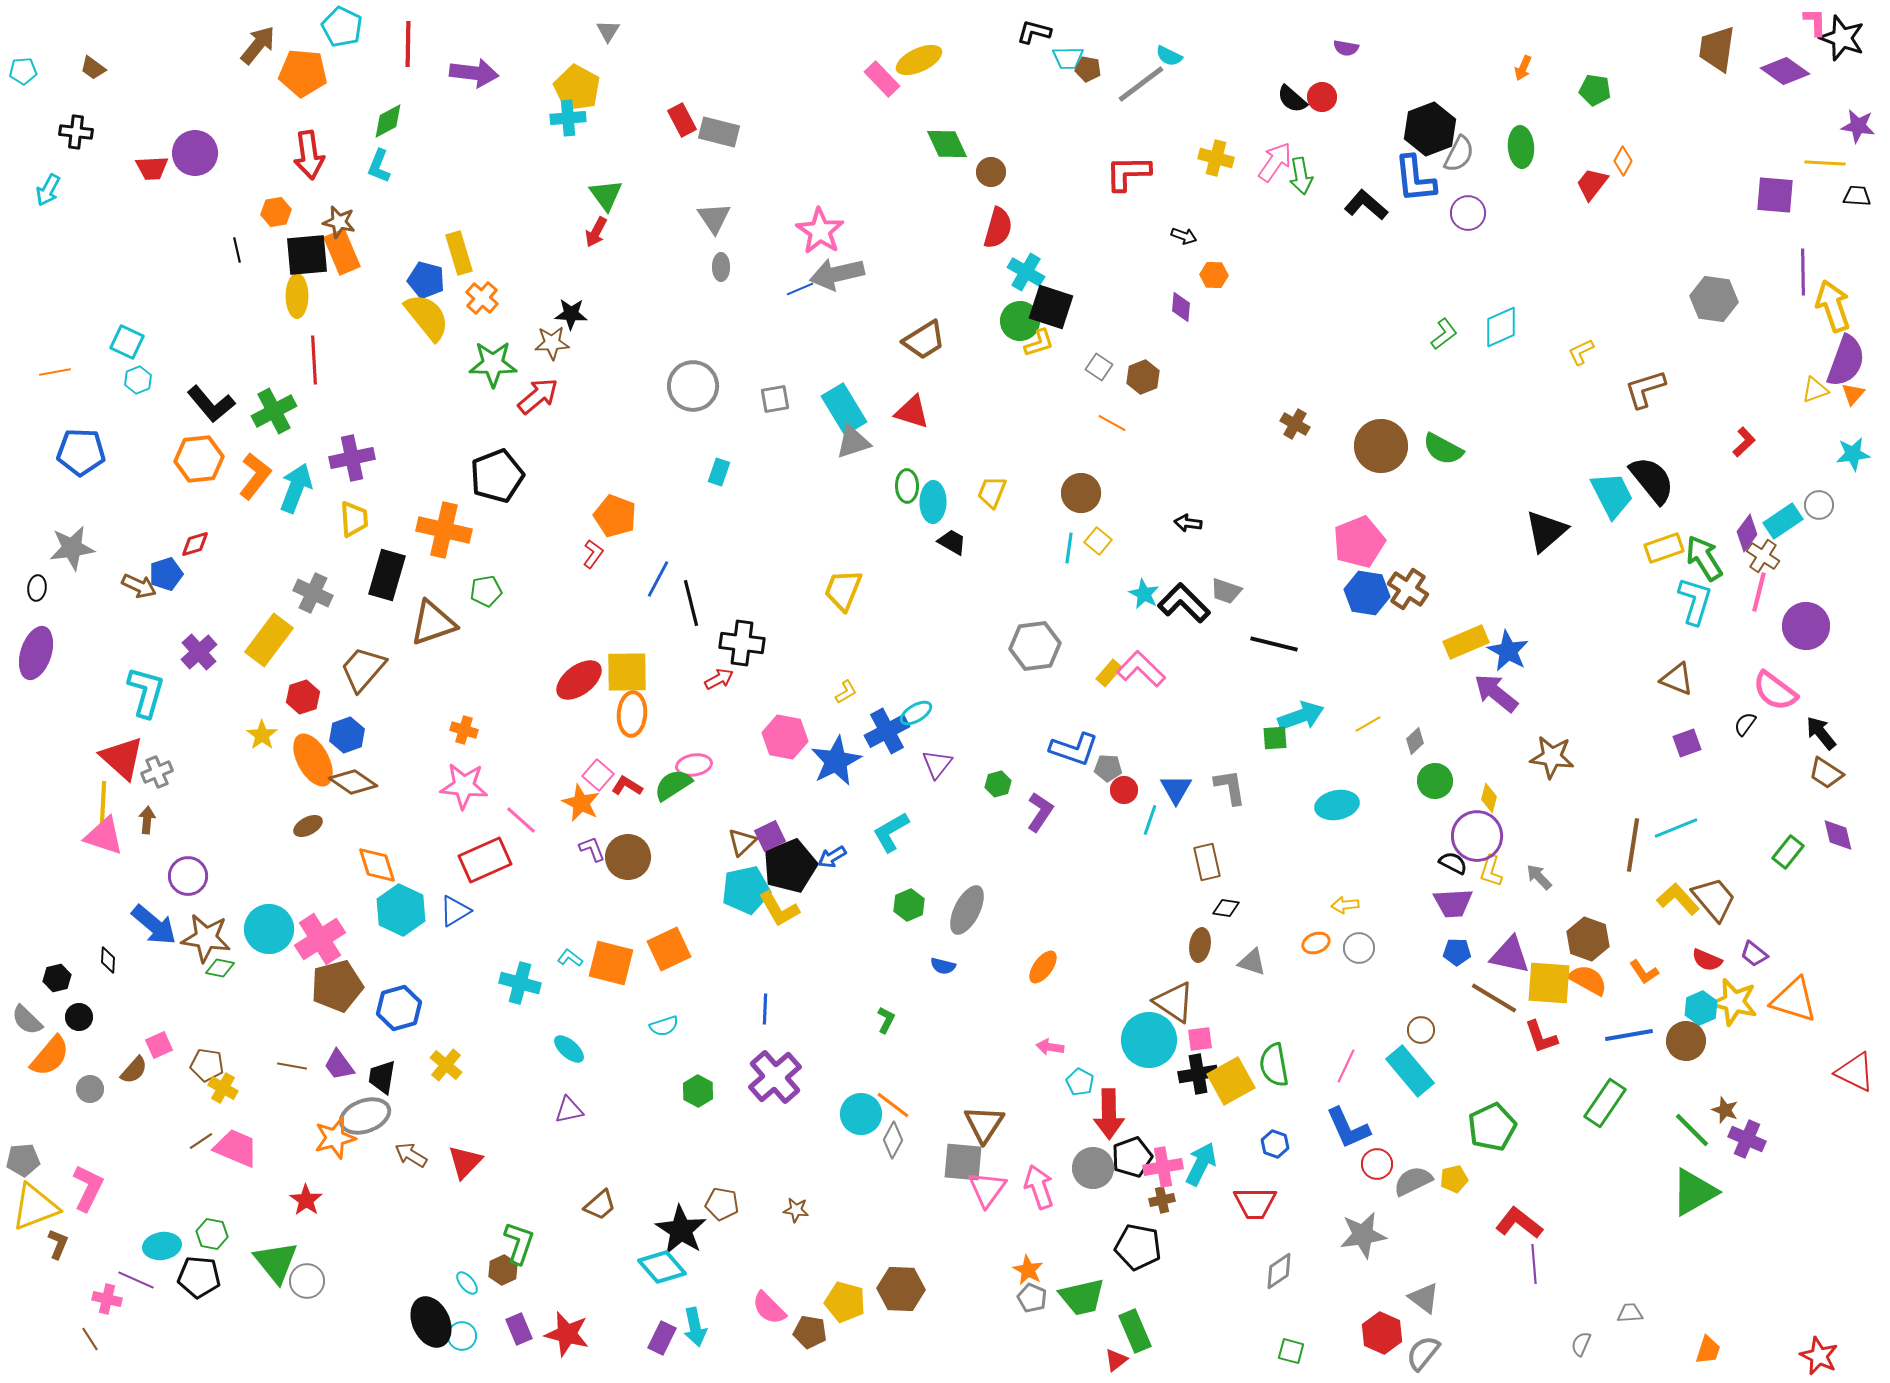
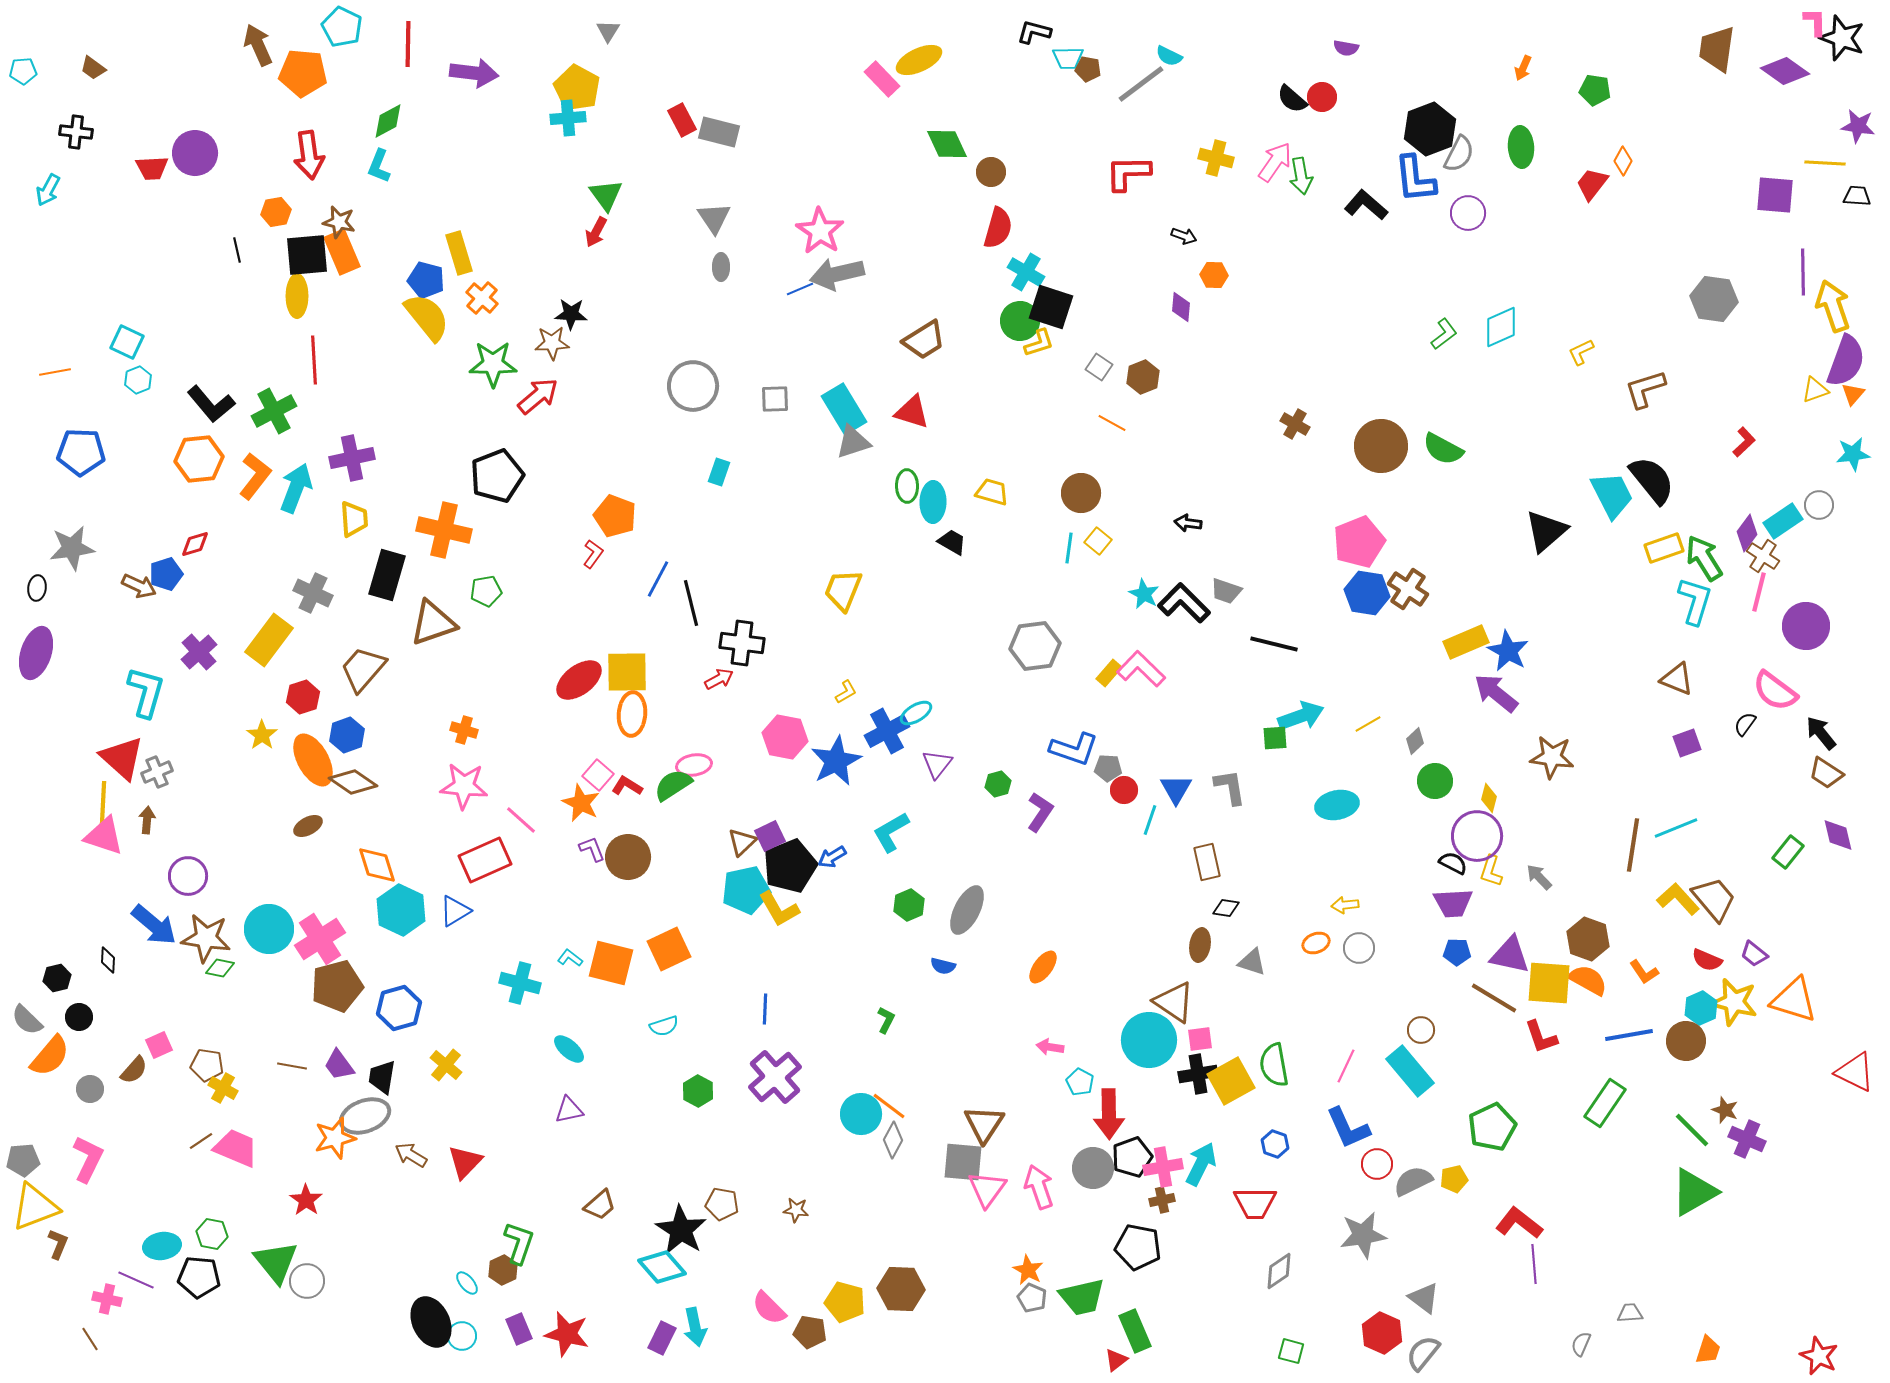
brown arrow at (258, 45): rotated 63 degrees counterclockwise
gray square at (775, 399): rotated 8 degrees clockwise
yellow trapezoid at (992, 492): rotated 84 degrees clockwise
orange line at (893, 1105): moved 4 px left, 1 px down
pink L-shape at (88, 1188): moved 29 px up
